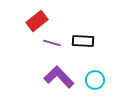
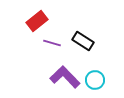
black rectangle: rotated 30 degrees clockwise
purple L-shape: moved 6 px right
